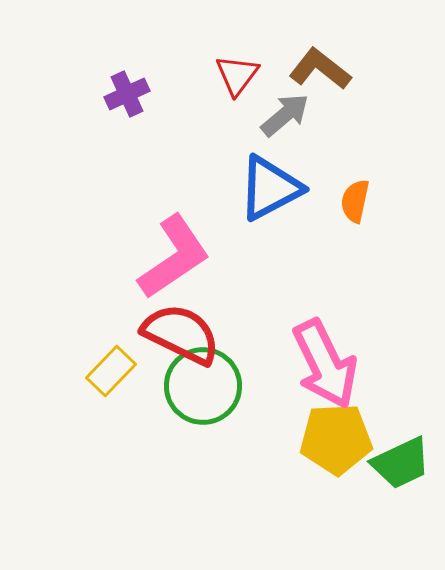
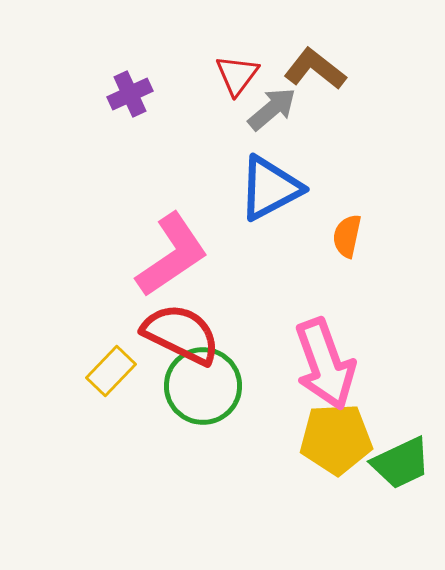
brown L-shape: moved 5 px left
purple cross: moved 3 px right
gray arrow: moved 13 px left, 6 px up
orange semicircle: moved 8 px left, 35 px down
pink L-shape: moved 2 px left, 2 px up
pink arrow: rotated 6 degrees clockwise
